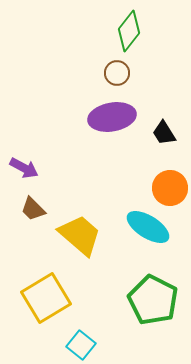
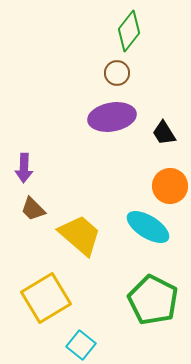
purple arrow: rotated 64 degrees clockwise
orange circle: moved 2 px up
